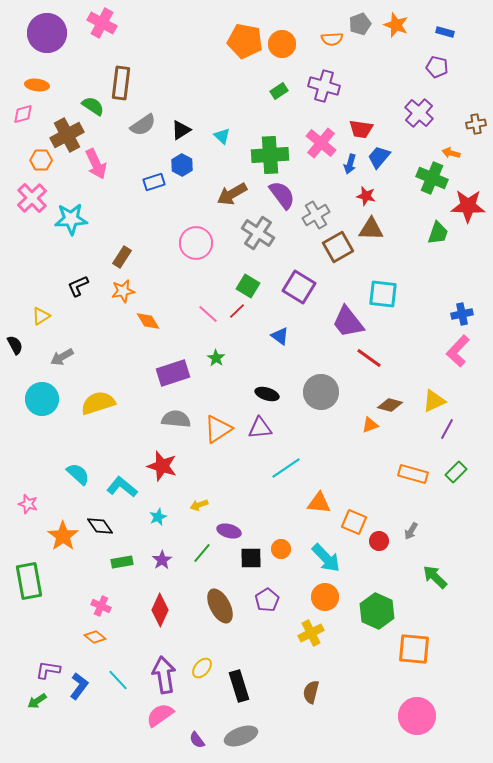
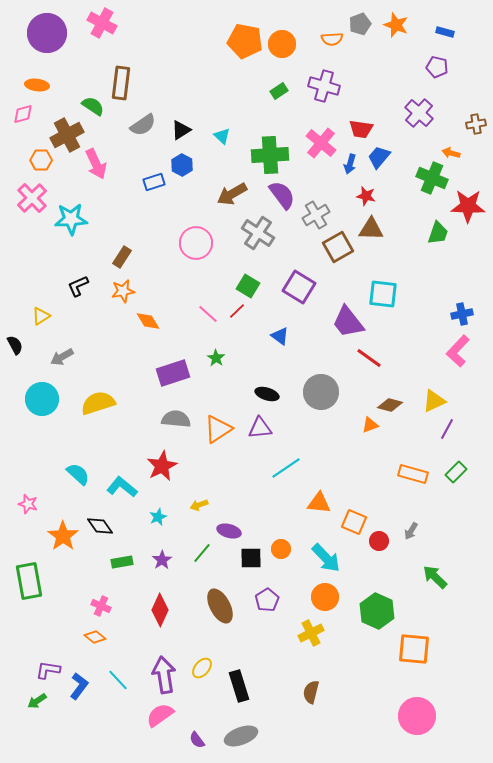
red star at (162, 466): rotated 28 degrees clockwise
